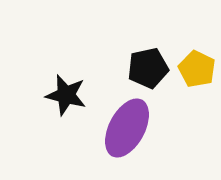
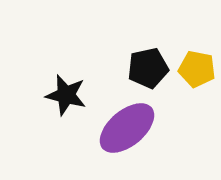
yellow pentagon: rotated 15 degrees counterclockwise
purple ellipse: rotated 22 degrees clockwise
